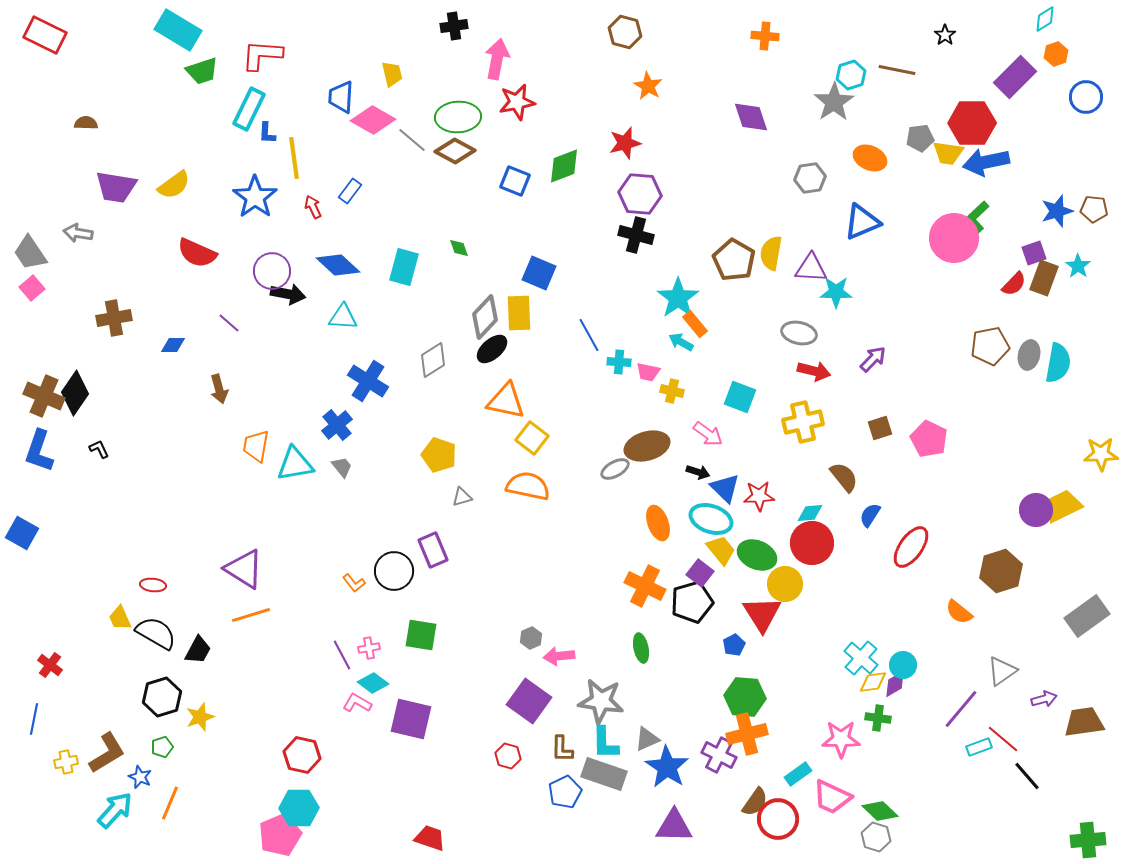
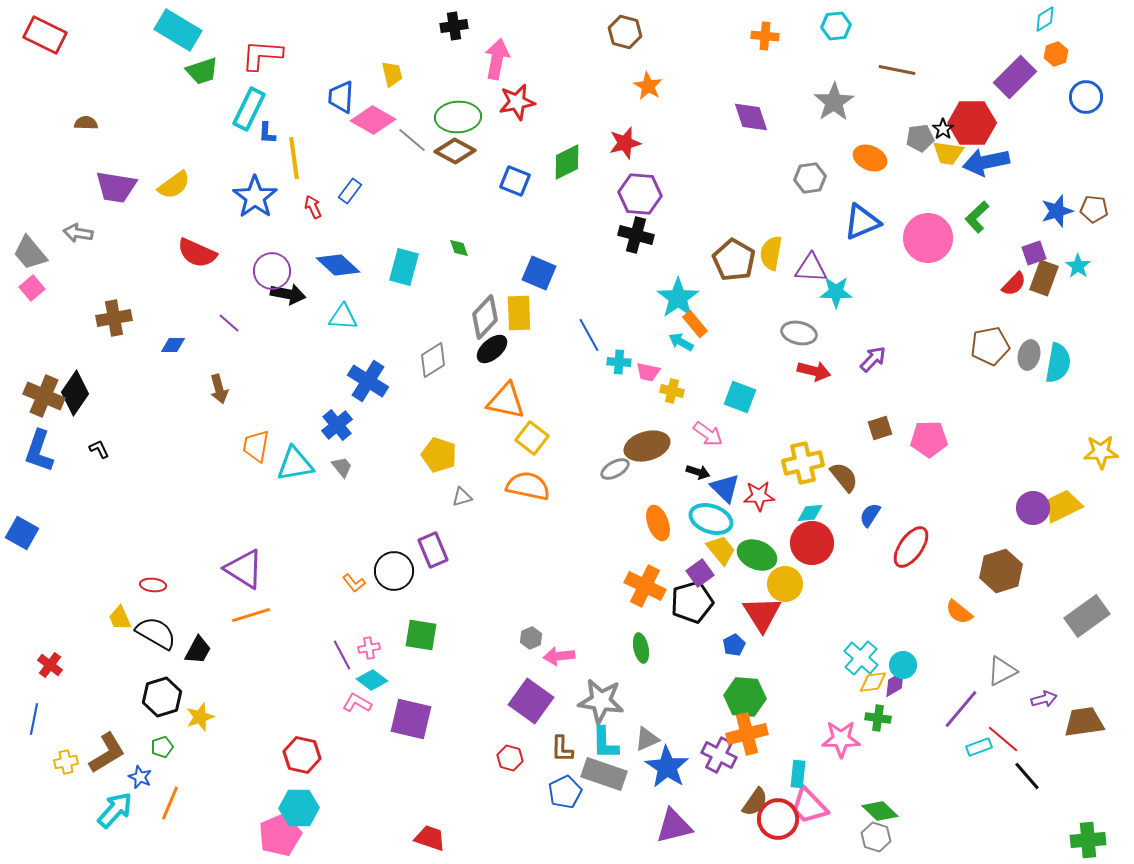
black star at (945, 35): moved 2 px left, 94 px down
cyan hexagon at (851, 75): moved 15 px left, 49 px up; rotated 12 degrees clockwise
green diamond at (564, 166): moved 3 px right, 4 px up; rotated 6 degrees counterclockwise
pink circle at (954, 238): moved 26 px left
gray trapezoid at (30, 253): rotated 6 degrees counterclockwise
yellow cross at (803, 422): moved 41 px down
pink pentagon at (929, 439): rotated 27 degrees counterclockwise
yellow star at (1101, 454): moved 2 px up
purple circle at (1036, 510): moved 3 px left, 2 px up
purple square at (700, 573): rotated 16 degrees clockwise
gray triangle at (1002, 671): rotated 8 degrees clockwise
cyan diamond at (373, 683): moved 1 px left, 3 px up
purple square at (529, 701): moved 2 px right
red hexagon at (508, 756): moved 2 px right, 2 px down
cyan rectangle at (798, 774): rotated 48 degrees counterclockwise
pink trapezoid at (832, 797): moved 23 px left, 9 px down; rotated 21 degrees clockwise
purple triangle at (674, 826): rotated 15 degrees counterclockwise
